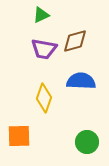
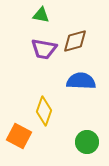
green triangle: rotated 36 degrees clockwise
yellow diamond: moved 13 px down
orange square: rotated 30 degrees clockwise
